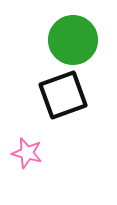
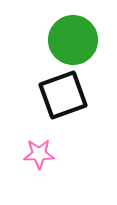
pink star: moved 12 px right, 1 px down; rotated 16 degrees counterclockwise
